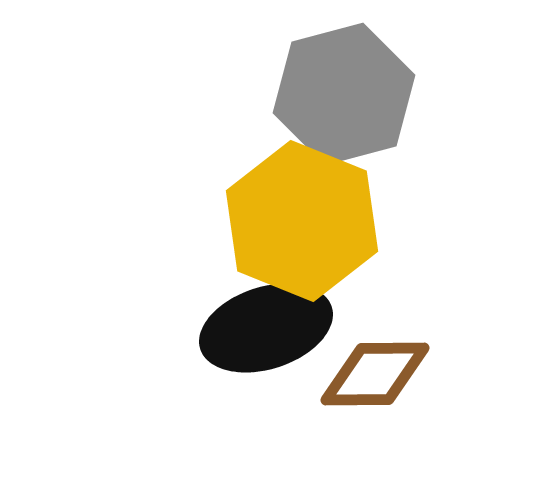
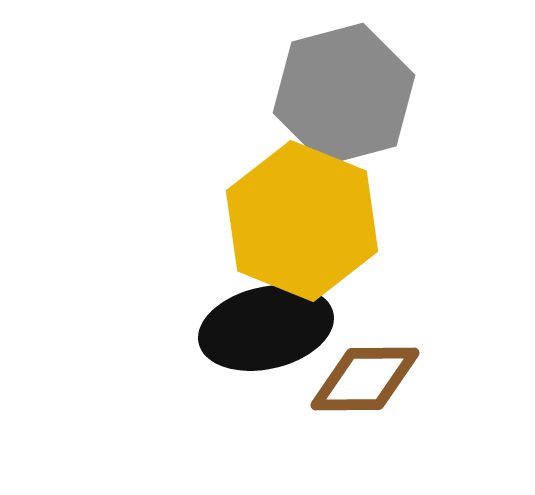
black ellipse: rotated 5 degrees clockwise
brown diamond: moved 10 px left, 5 px down
